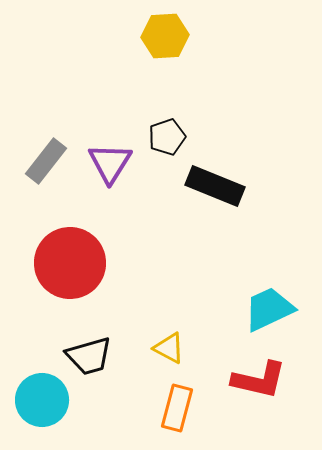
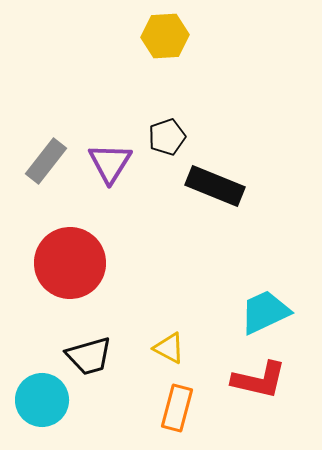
cyan trapezoid: moved 4 px left, 3 px down
